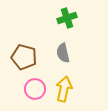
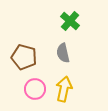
green cross: moved 3 px right, 3 px down; rotated 30 degrees counterclockwise
